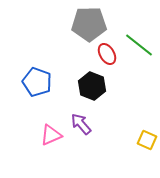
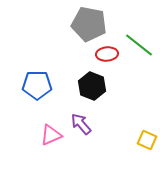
gray pentagon: rotated 12 degrees clockwise
red ellipse: rotated 65 degrees counterclockwise
blue pentagon: moved 3 px down; rotated 20 degrees counterclockwise
